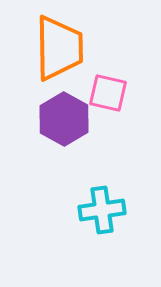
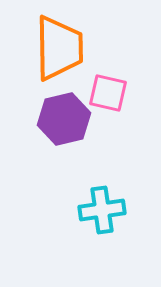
purple hexagon: rotated 18 degrees clockwise
